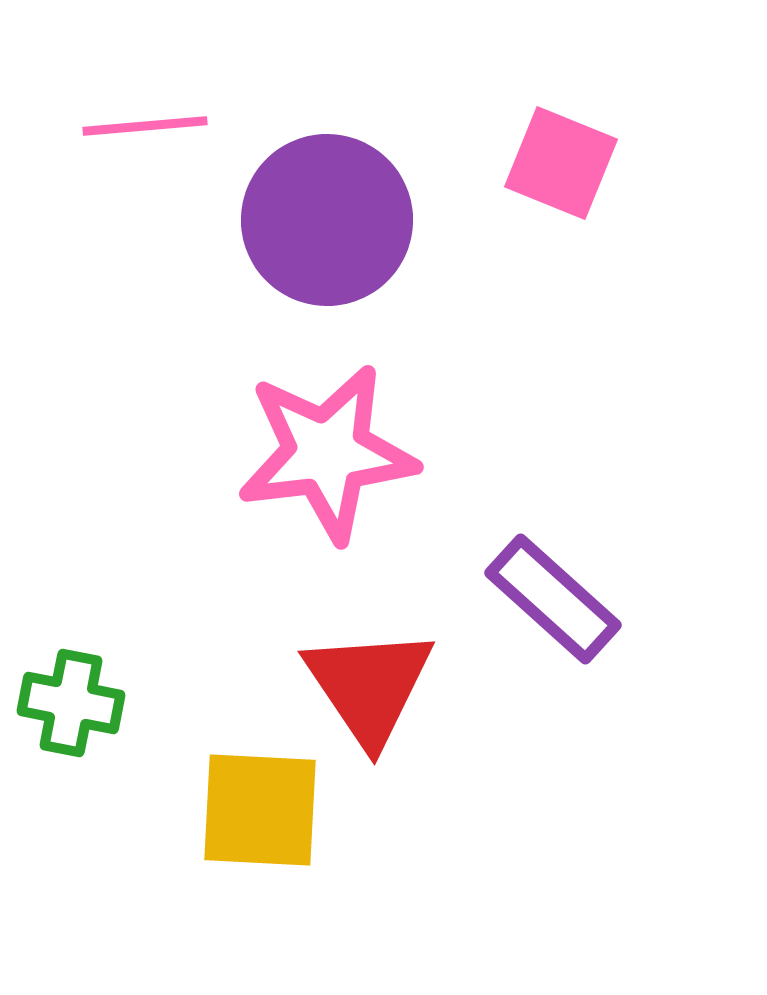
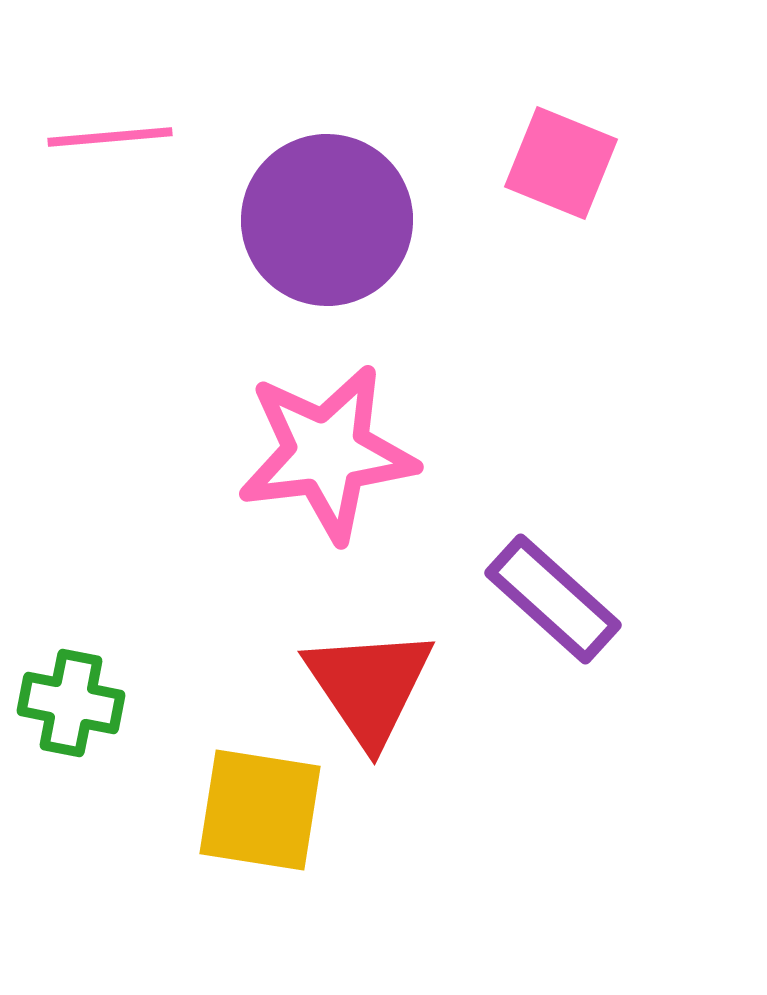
pink line: moved 35 px left, 11 px down
yellow square: rotated 6 degrees clockwise
